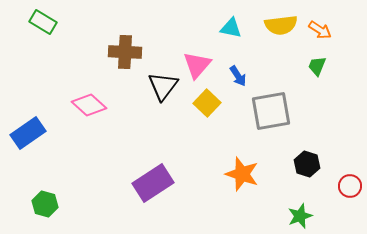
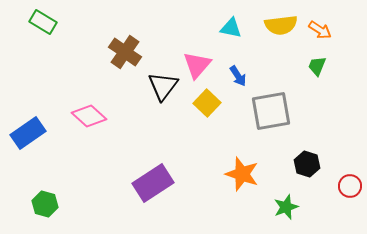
brown cross: rotated 32 degrees clockwise
pink diamond: moved 11 px down
green star: moved 14 px left, 9 px up
